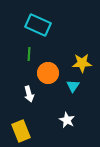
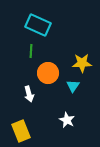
green line: moved 2 px right, 3 px up
